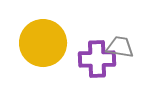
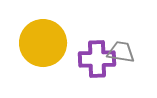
gray trapezoid: moved 1 px right, 5 px down
